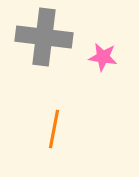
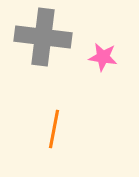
gray cross: moved 1 px left
